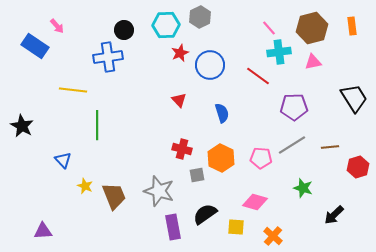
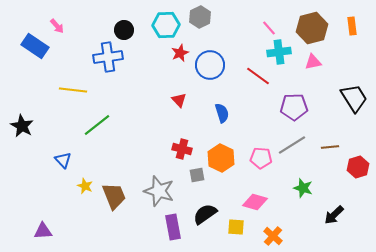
green line: rotated 52 degrees clockwise
